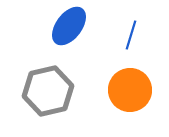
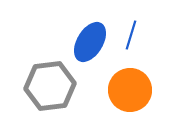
blue ellipse: moved 21 px right, 16 px down; rotated 6 degrees counterclockwise
gray hexagon: moved 2 px right, 5 px up; rotated 6 degrees clockwise
